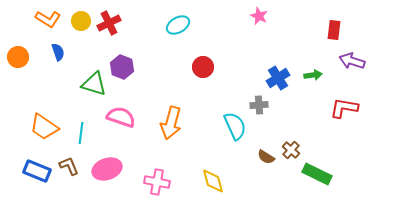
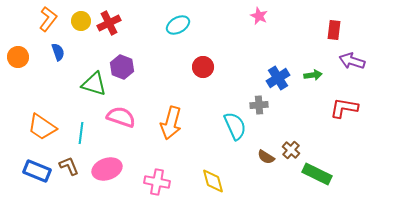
orange L-shape: rotated 85 degrees counterclockwise
orange trapezoid: moved 2 px left
